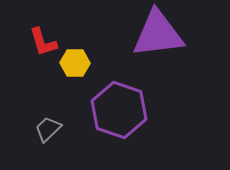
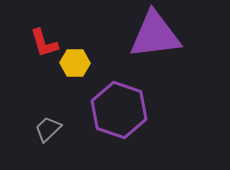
purple triangle: moved 3 px left, 1 px down
red L-shape: moved 1 px right, 1 px down
